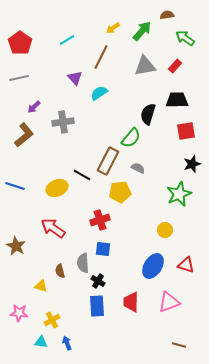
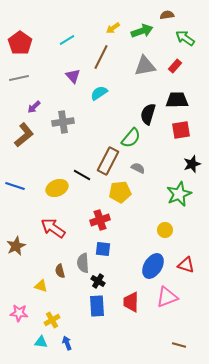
green arrow at (142, 31): rotated 30 degrees clockwise
purple triangle at (75, 78): moved 2 px left, 2 px up
red square at (186, 131): moved 5 px left, 1 px up
brown star at (16, 246): rotated 18 degrees clockwise
pink triangle at (169, 302): moved 2 px left, 5 px up
